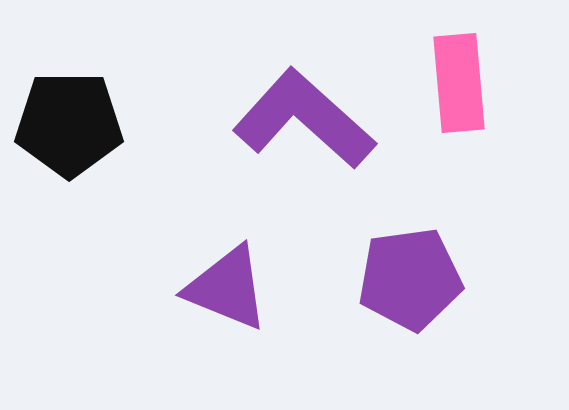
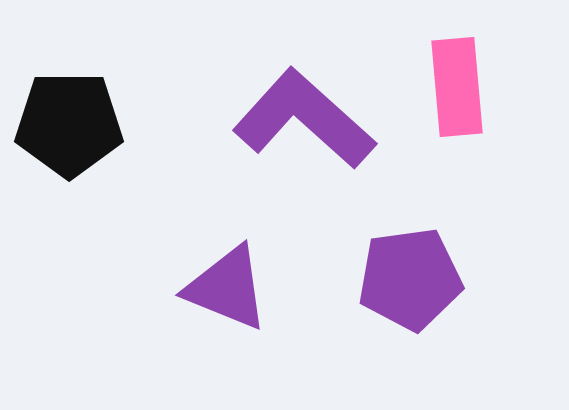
pink rectangle: moved 2 px left, 4 px down
